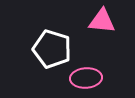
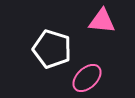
pink ellipse: moved 1 px right; rotated 40 degrees counterclockwise
